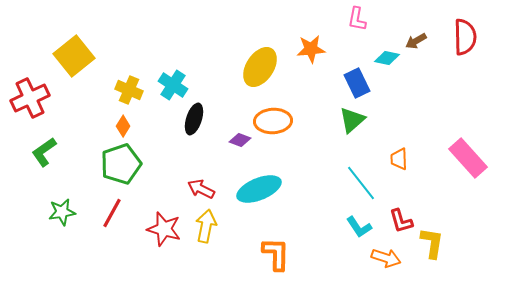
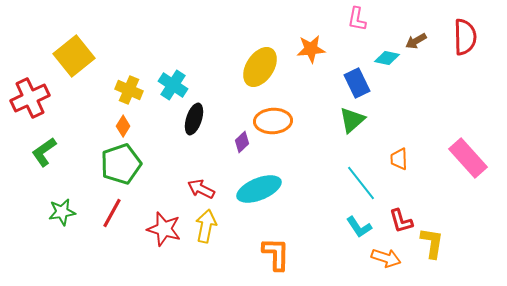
purple diamond: moved 2 px right, 2 px down; rotated 65 degrees counterclockwise
